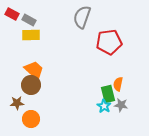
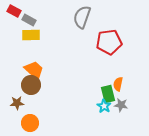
red rectangle: moved 2 px right, 3 px up
orange circle: moved 1 px left, 4 px down
